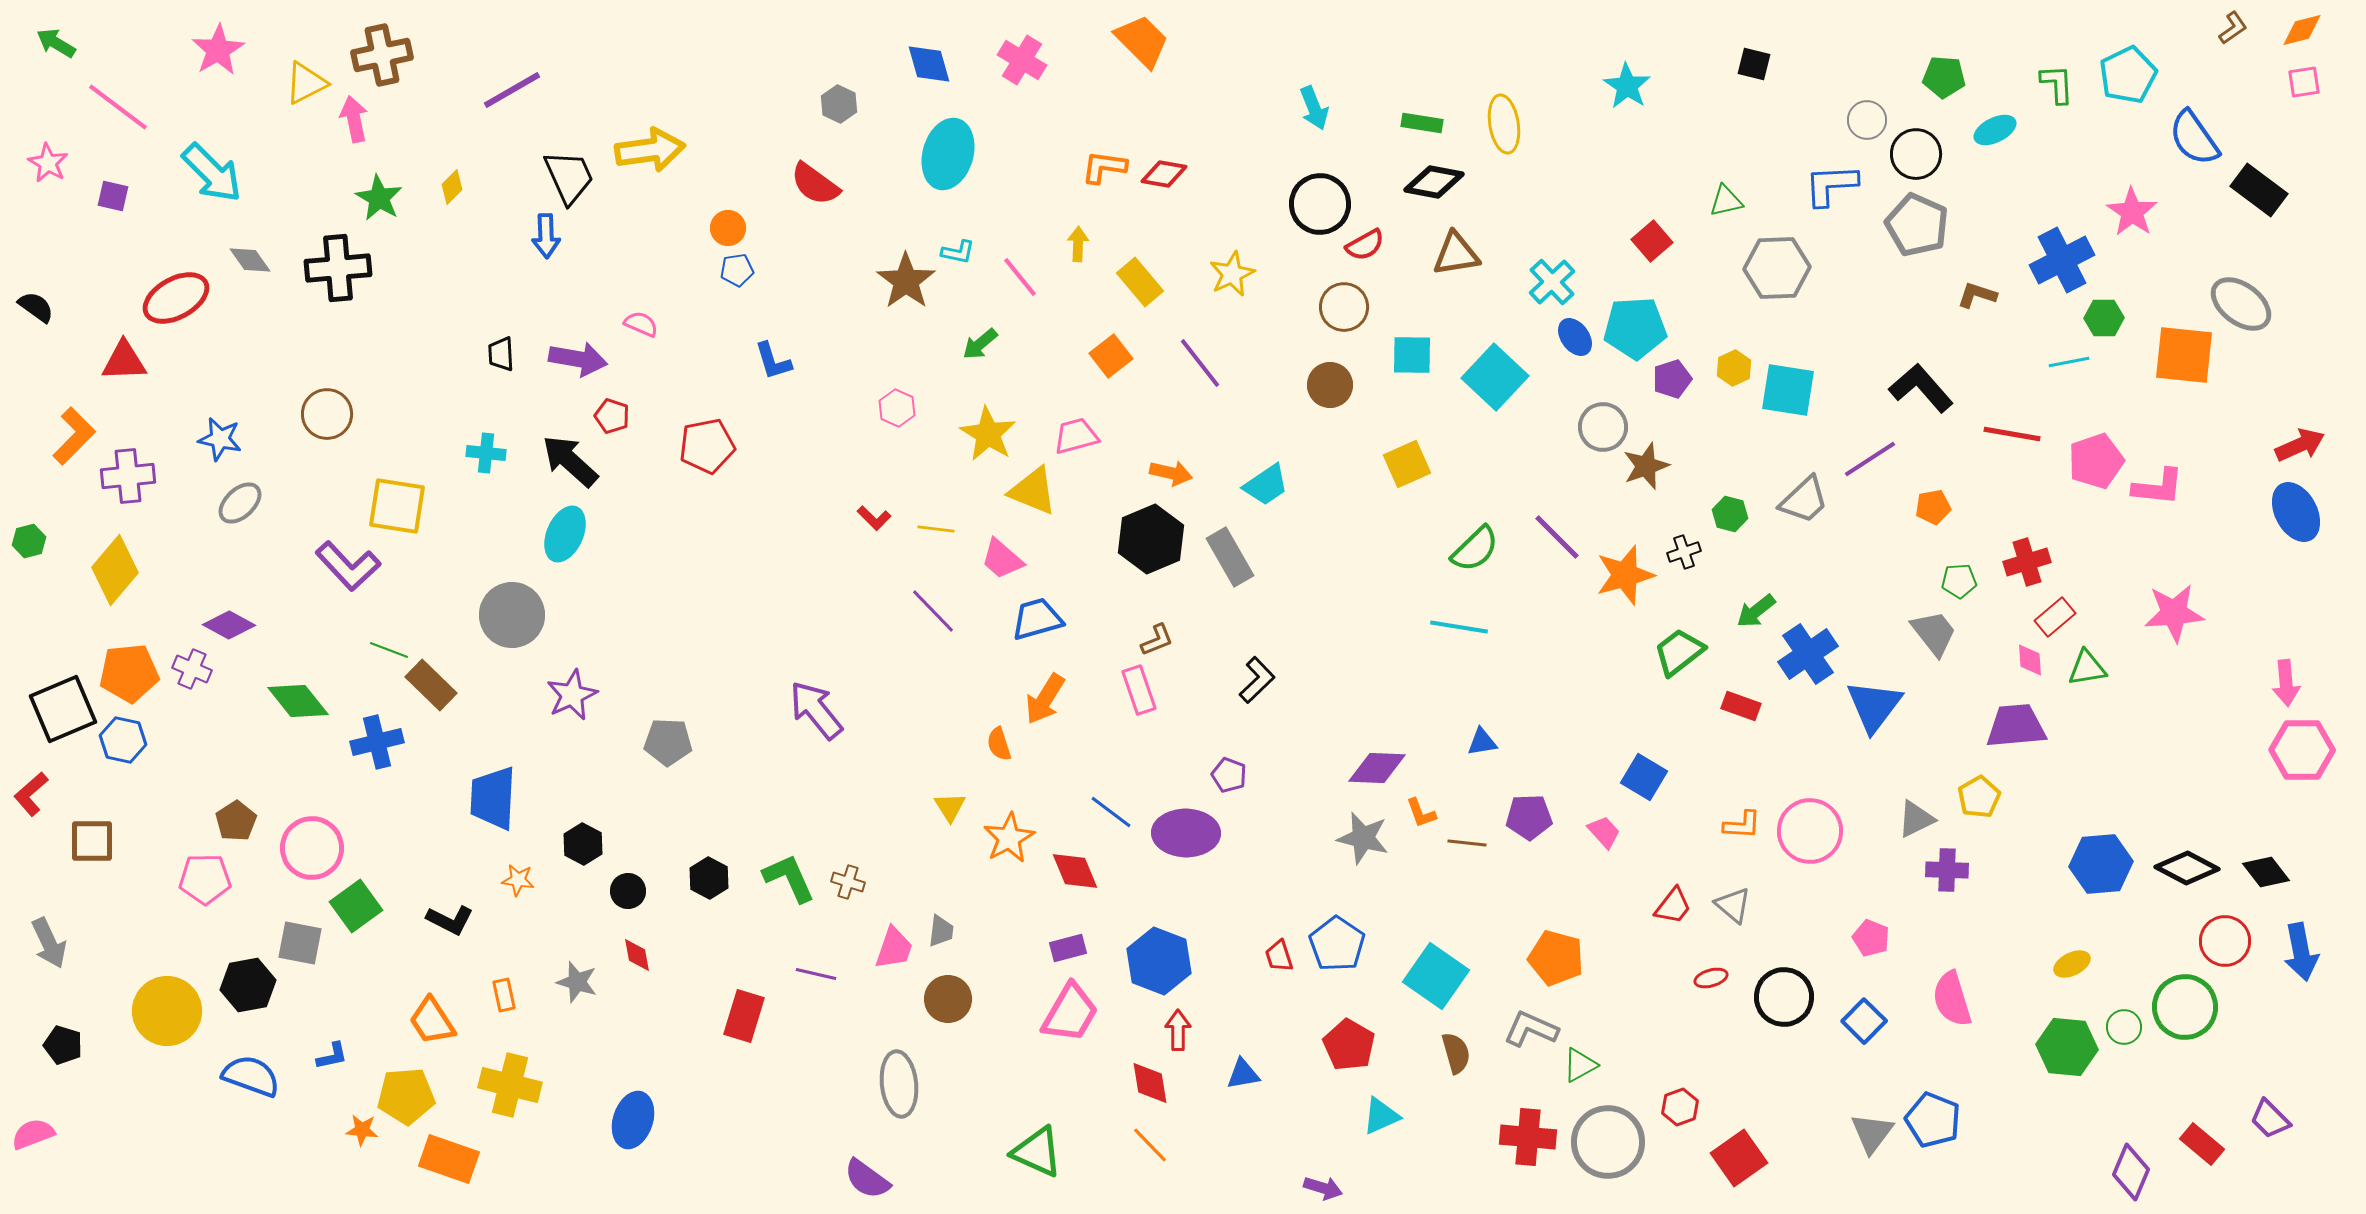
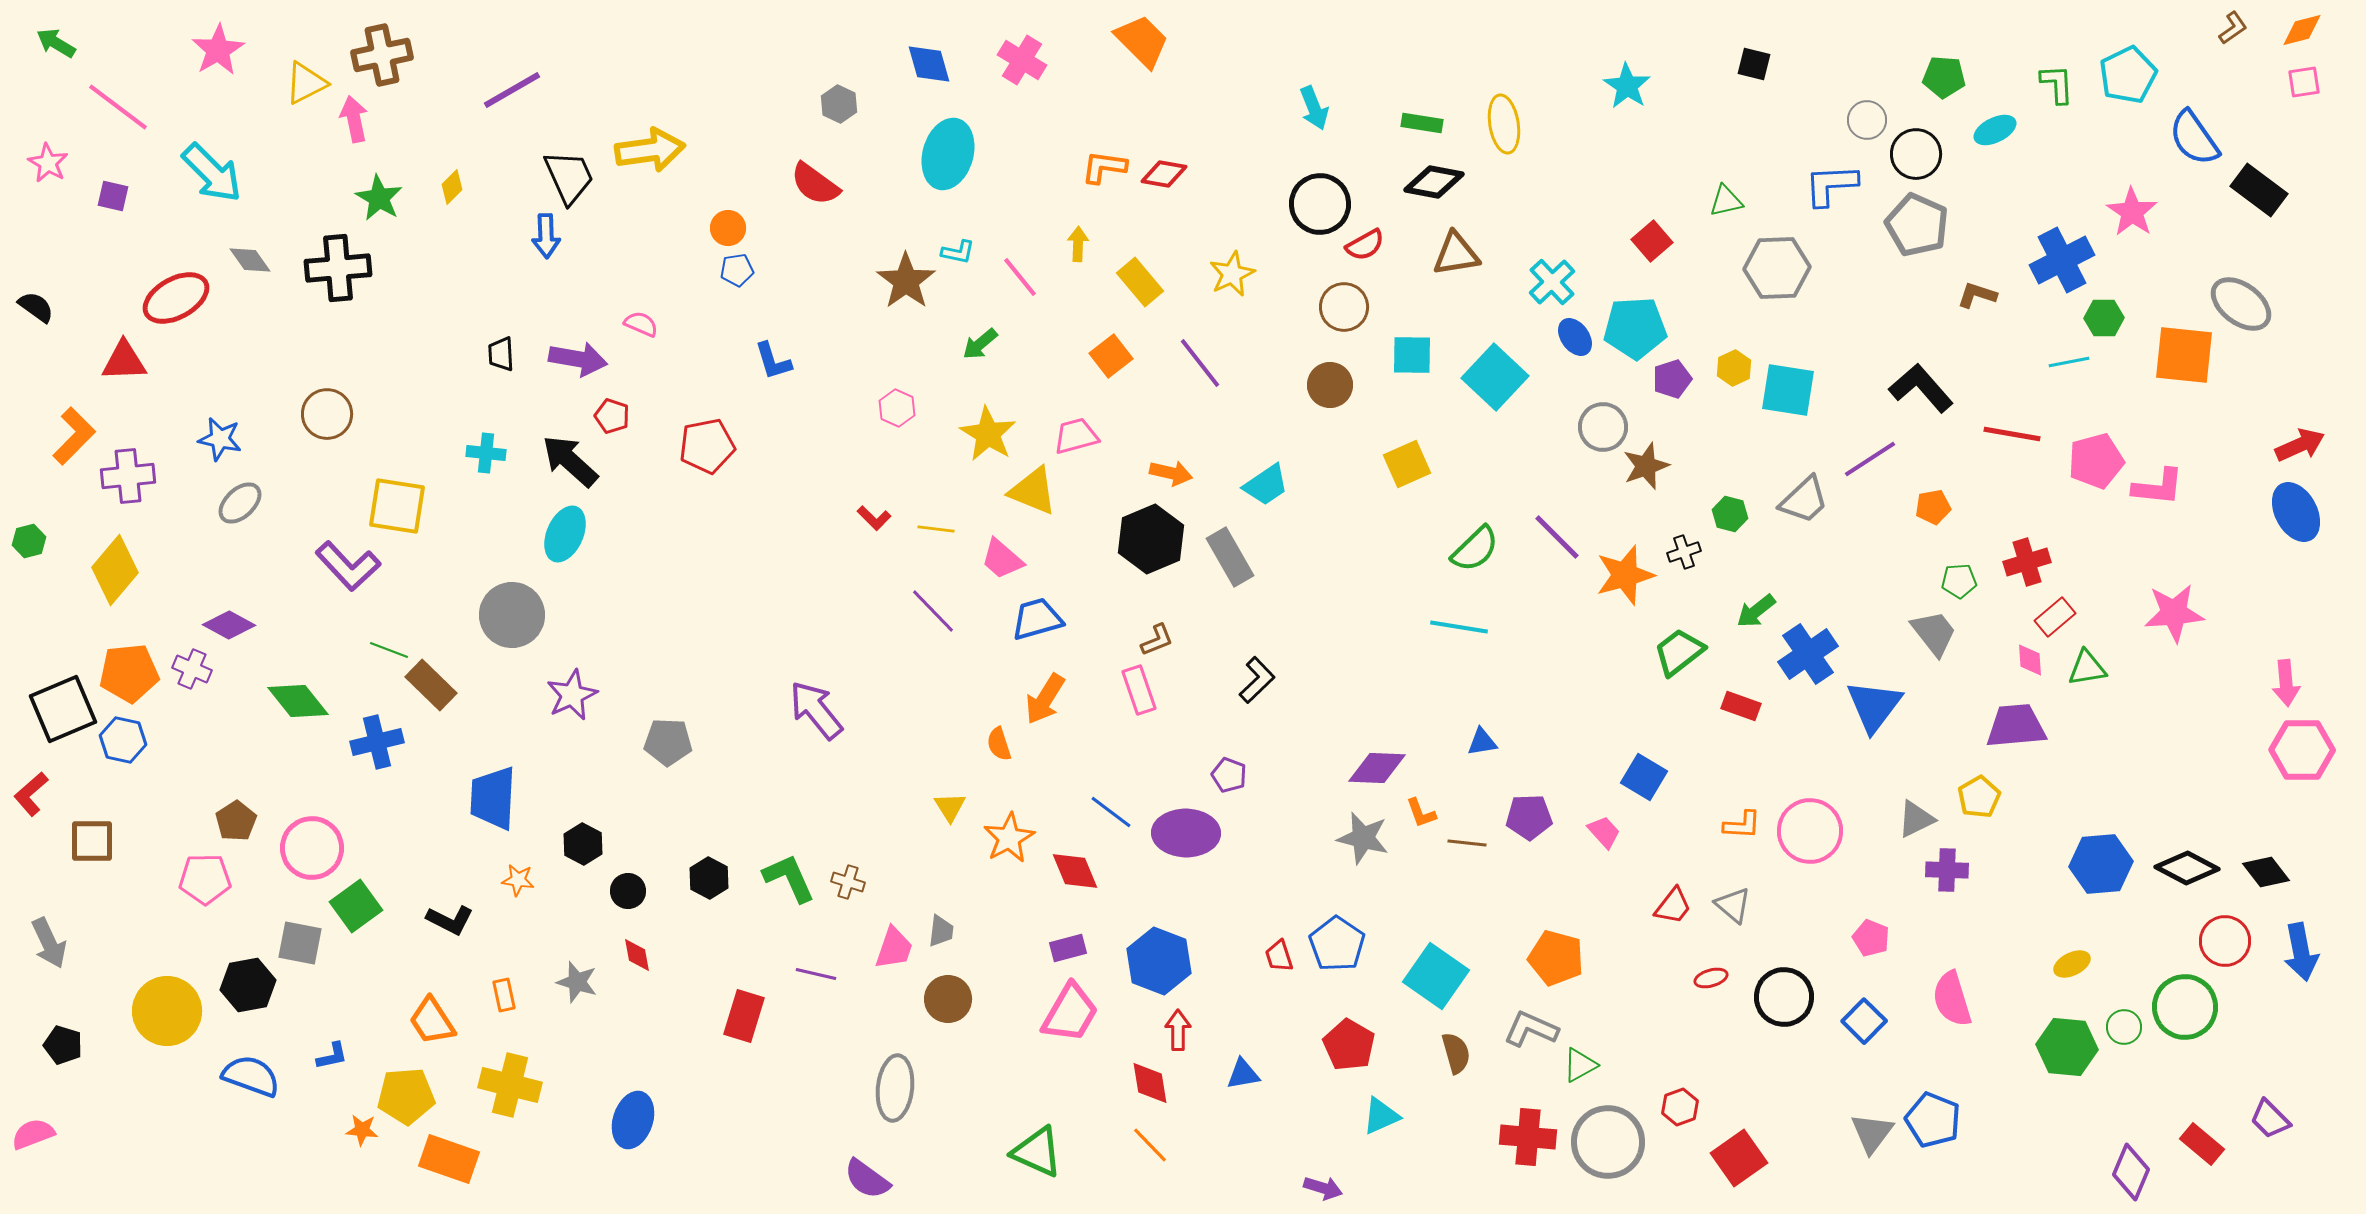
pink pentagon at (2096, 461): rotated 4 degrees clockwise
gray ellipse at (899, 1084): moved 4 px left, 4 px down; rotated 12 degrees clockwise
